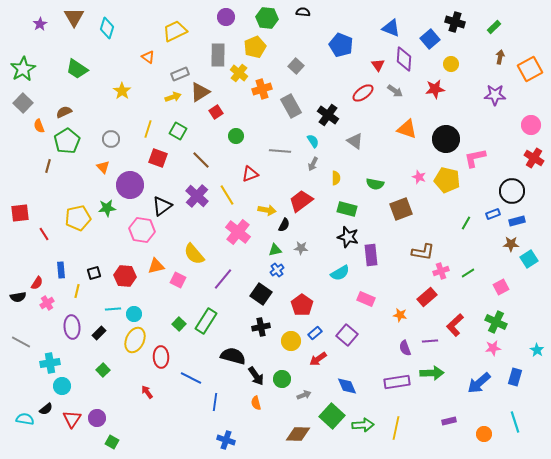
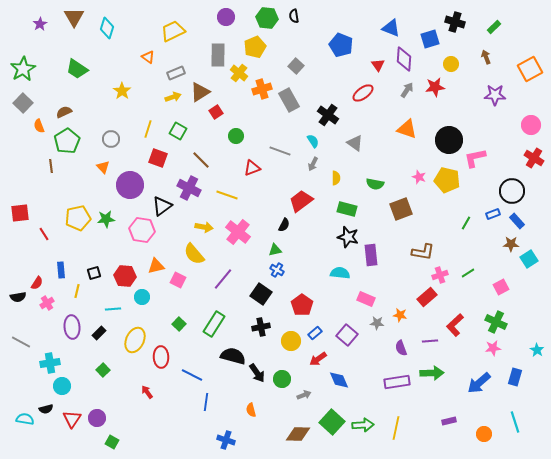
black semicircle at (303, 12): moved 9 px left, 4 px down; rotated 104 degrees counterclockwise
yellow trapezoid at (175, 31): moved 2 px left
blue square at (430, 39): rotated 24 degrees clockwise
brown arrow at (500, 57): moved 14 px left; rotated 32 degrees counterclockwise
gray rectangle at (180, 74): moved 4 px left, 1 px up
red star at (435, 89): moved 2 px up
gray arrow at (395, 91): moved 12 px right, 1 px up; rotated 91 degrees counterclockwise
gray rectangle at (291, 106): moved 2 px left, 6 px up
black circle at (446, 139): moved 3 px right, 1 px down
gray triangle at (355, 141): moved 2 px down
gray line at (280, 151): rotated 15 degrees clockwise
brown line at (48, 166): moved 3 px right; rotated 24 degrees counterclockwise
red triangle at (250, 174): moved 2 px right, 6 px up
yellow line at (227, 195): rotated 40 degrees counterclockwise
purple cross at (197, 196): moved 8 px left, 8 px up; rotated 15 degrees counterclockwise
green star at (107, 208): moved 1 px left, 11 px down
yellow arrow at (267, 210): moved 63 px left, 17 px down
blue rectangle at (517, 221): rotated 63 degrees clockwise
gray star at (301, 248): moved 76 px right, 75 px down
blue cross at (277, 270): rotated 24 degrees counterclockwise
pink cross at (441, 271): moved 1 px left, 4 px down
cyan semicircle at (340, 273): rotated 144 degrees counterclockwise
cyan circle at (134, 314): moved 8 px right, 17 px up
green rectangle at (206, 321): moved 8 px right, 3 px down
purple semicircle at (405, 348): moved 4 px left
black arrow at (256, 376): moved 1 px right, 3 px up
blue line at (191, 378): moved 1 px right, 3 px up
blue diamond at (347, 386): moved 8 px left, 6 px up
blue line at (215, 402): moved 9 px left
orange semicircle at (256, 403): moved 5 px left, 7 px down
black semicircle at (46, 409): rotated 24 degrees clockwise
green square at (332, 416): moved 6 px down
